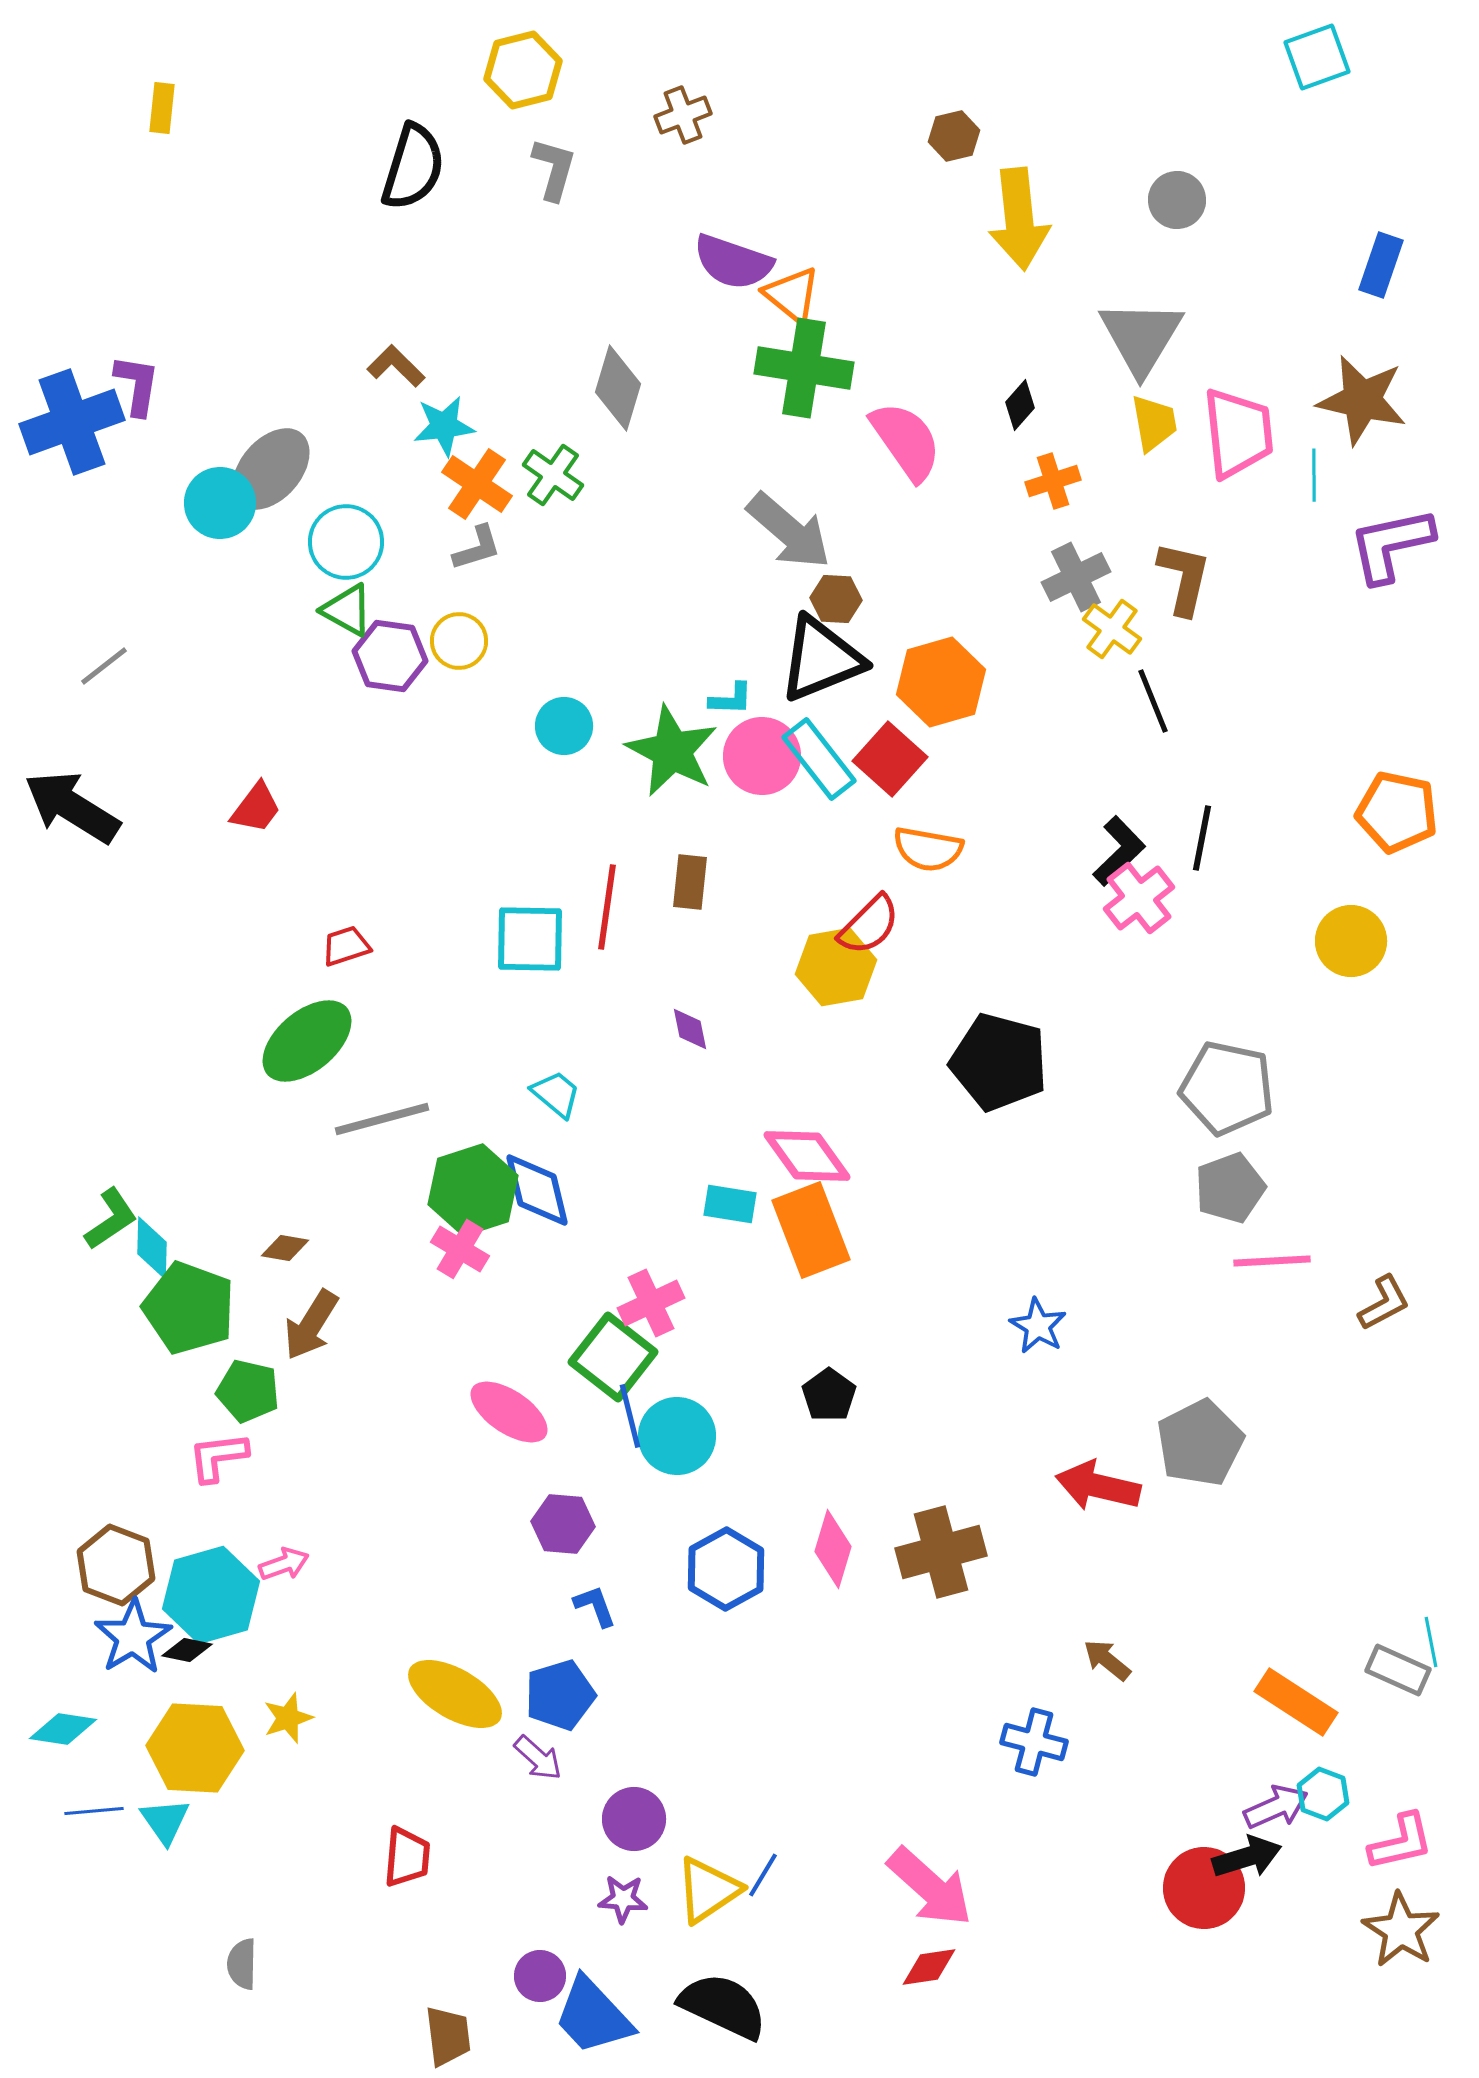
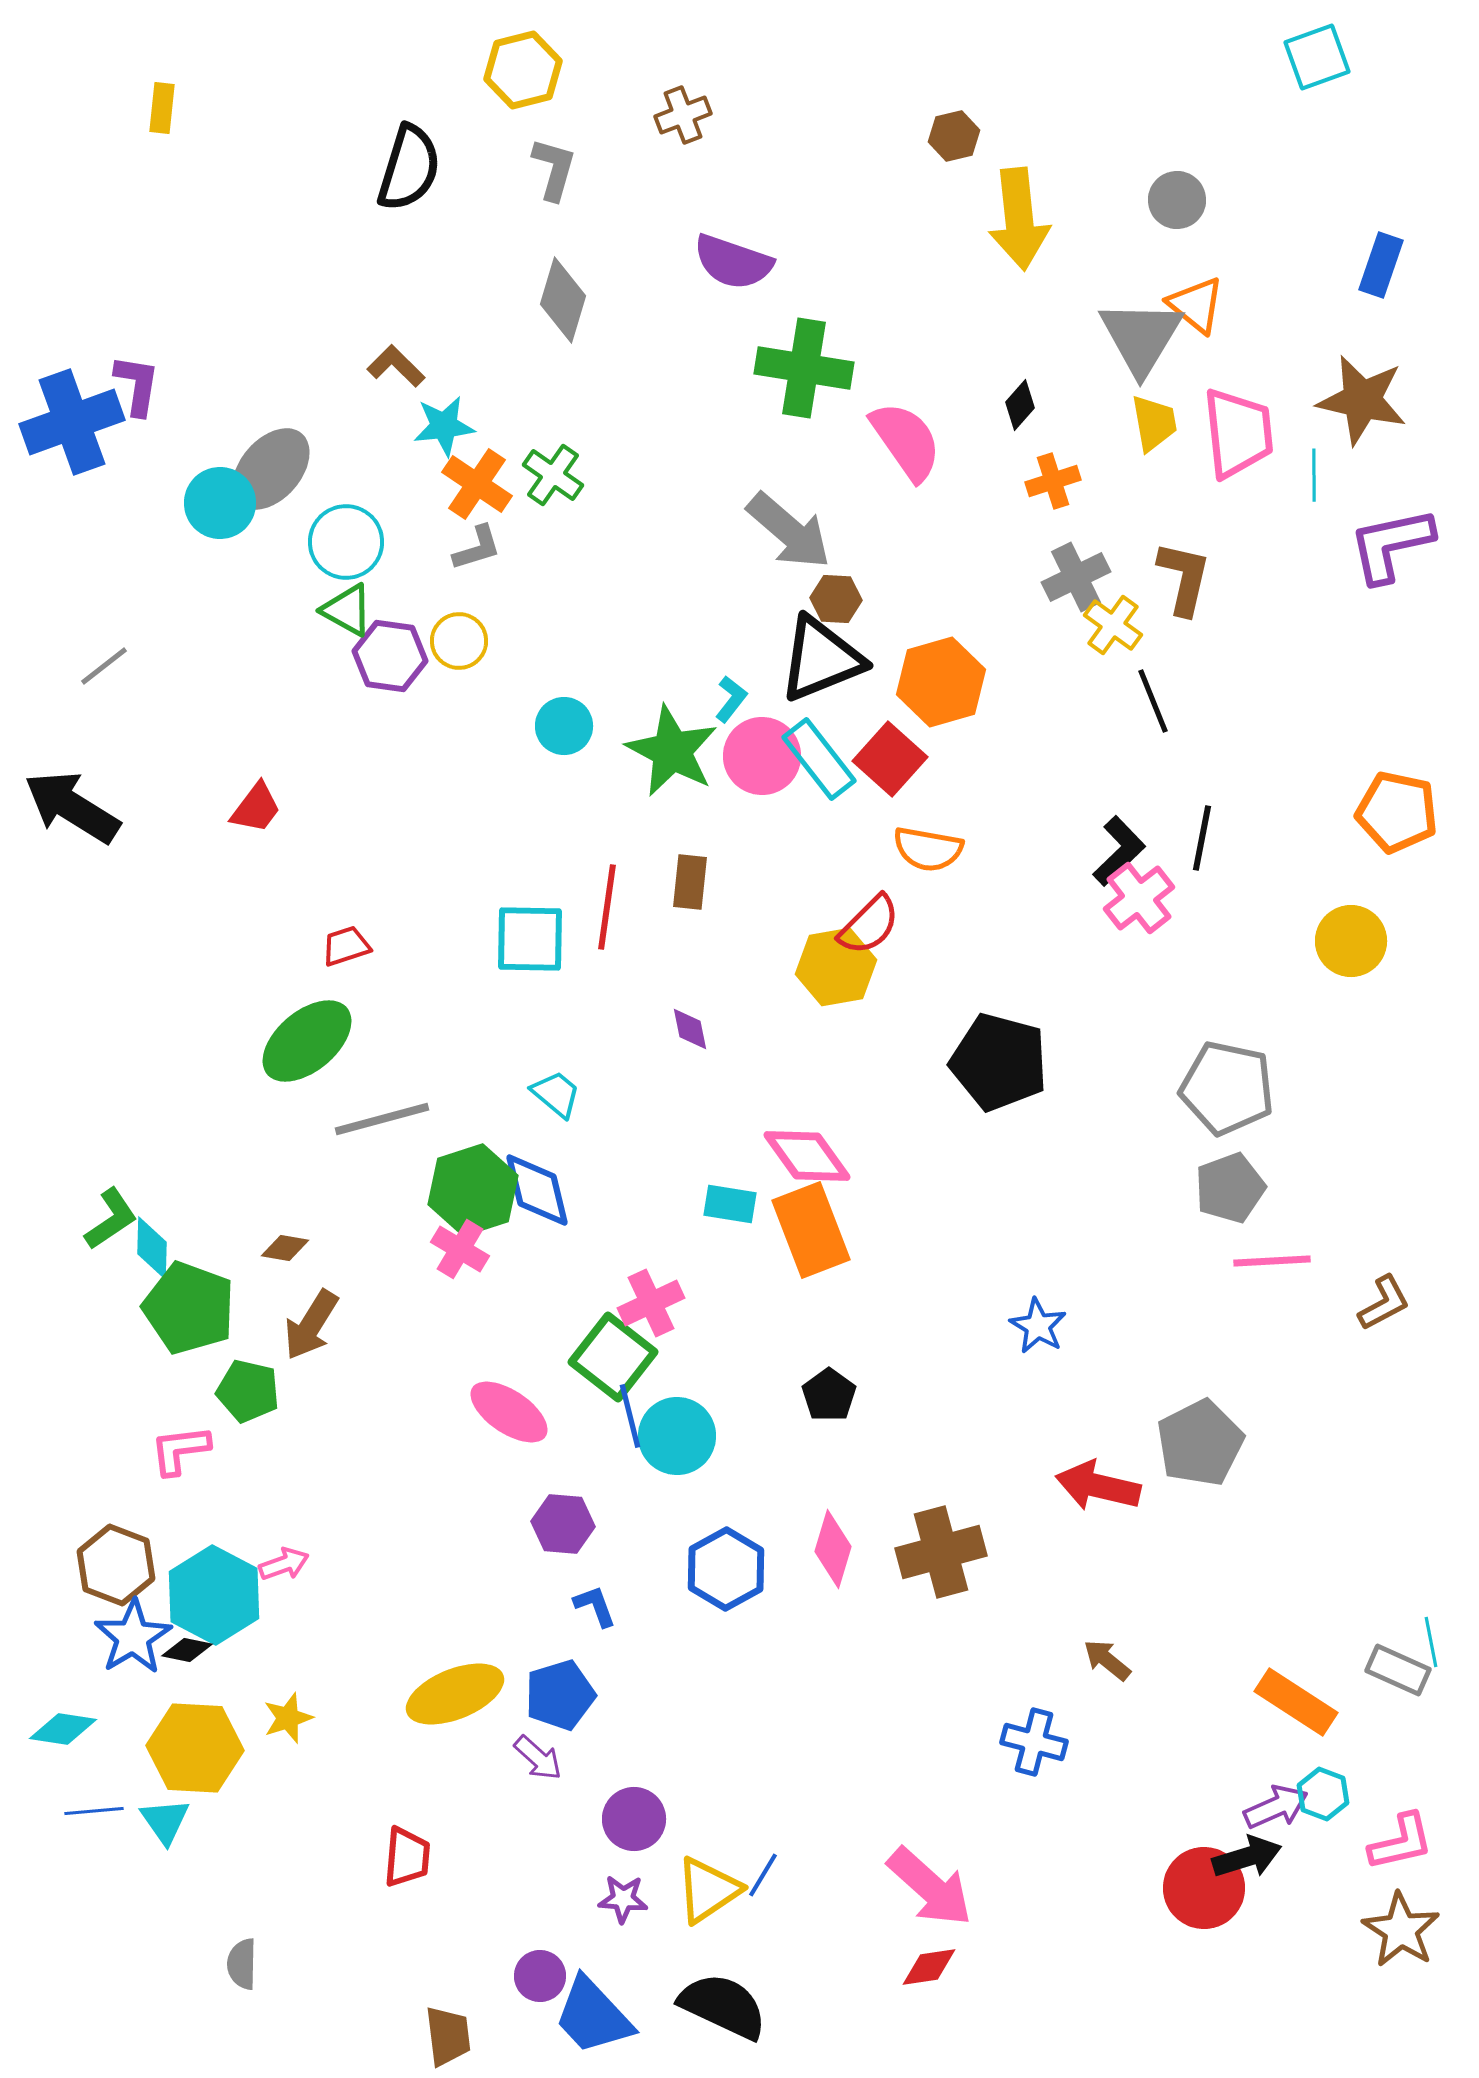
black semicircle at (413, 167): moved 4 px left, 1 px down
orange triangle at (792, 295): moved 404 px right, 10 px down
gray diamond at (618, 388): moved 55 px left, 88 px up
yellow cross at (1112, 629): moved 1 px right, 4 px up
cyan L-shape at (731, 699): rotated 54 degrees counterclockwise
pink L-shape at (218, 1457): moved 38 px left, 7 px up
cyan hexagon at (211, 1595): moved 3 px right; rotated 16 degrees counterclockwise
yellow ellipse at (455, 1694): rotated 52 degrees counterclockwise
